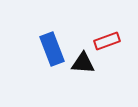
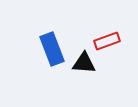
black triangle: moved 1 px right
